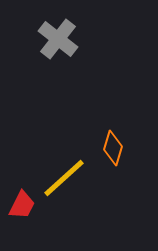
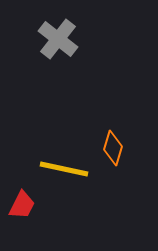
yellow line: moved 9 px up; rotated 54 degrees clockwise
